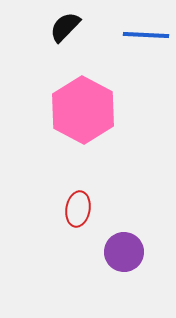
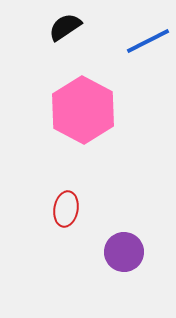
black semicircle: rotated 12 degrees clockwise
blue line: moved 2 px right, 6 px down; rotated 30 degrees counterclockwise
red ellipse: moved 12 px left
